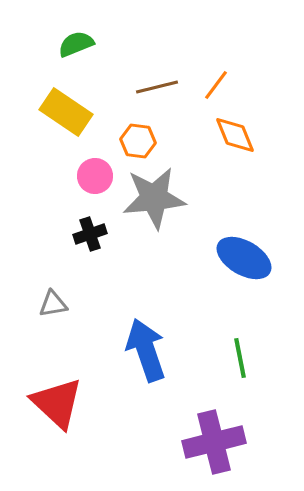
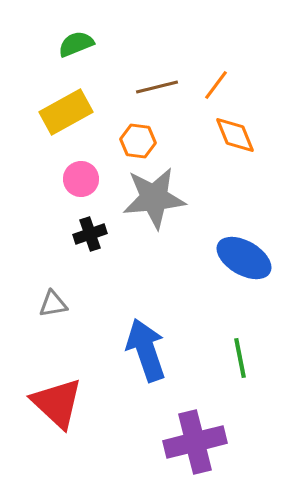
yellow rectangle: rotated 63 degrees counterclockwise
pink circle: moved 14 px left, 3 px down
purple cross: moved 19 px left
